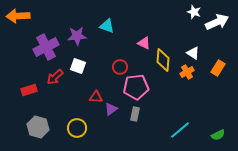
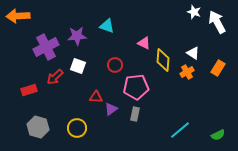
white arrow: rotated 95 degrees counterclockwise
red circle: moved 5 px left, 2 px up
